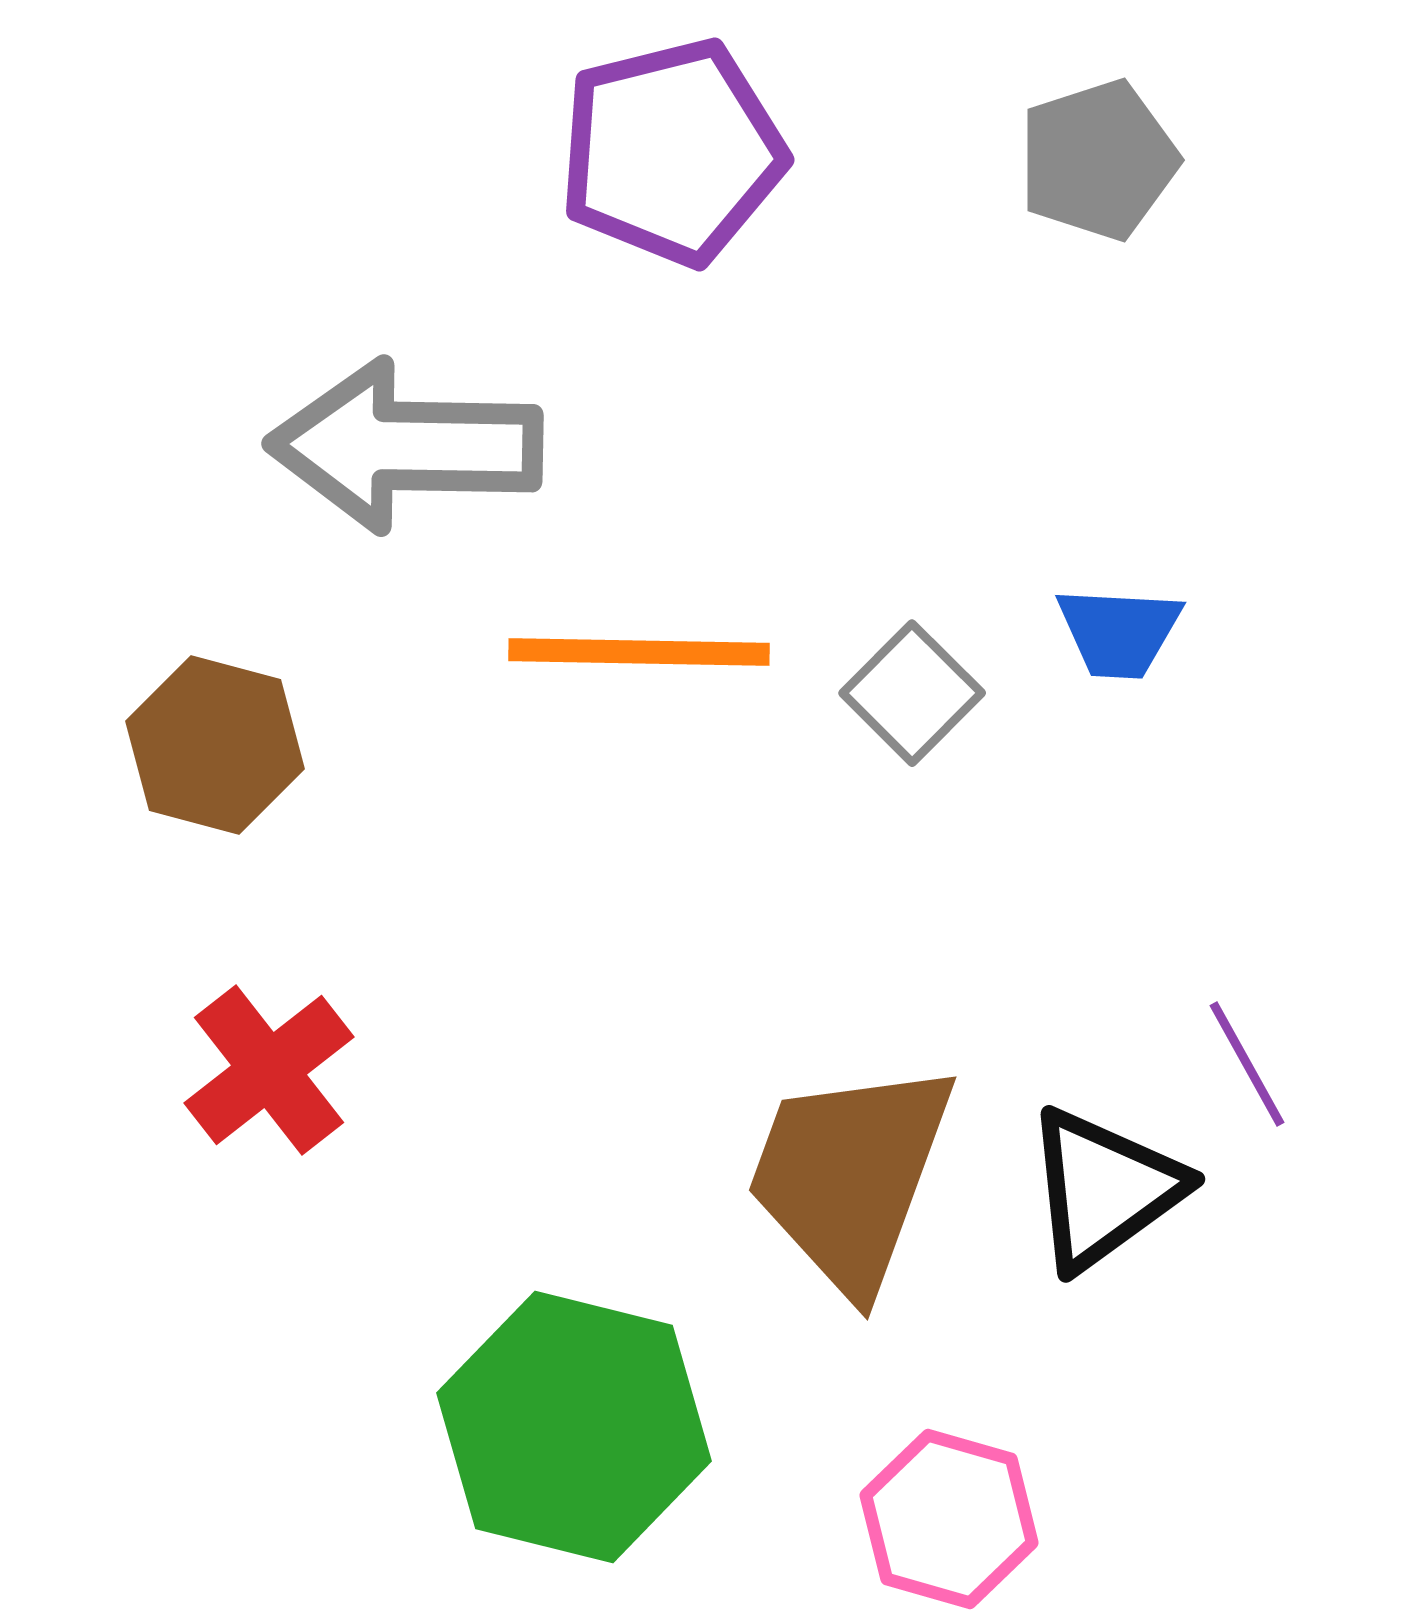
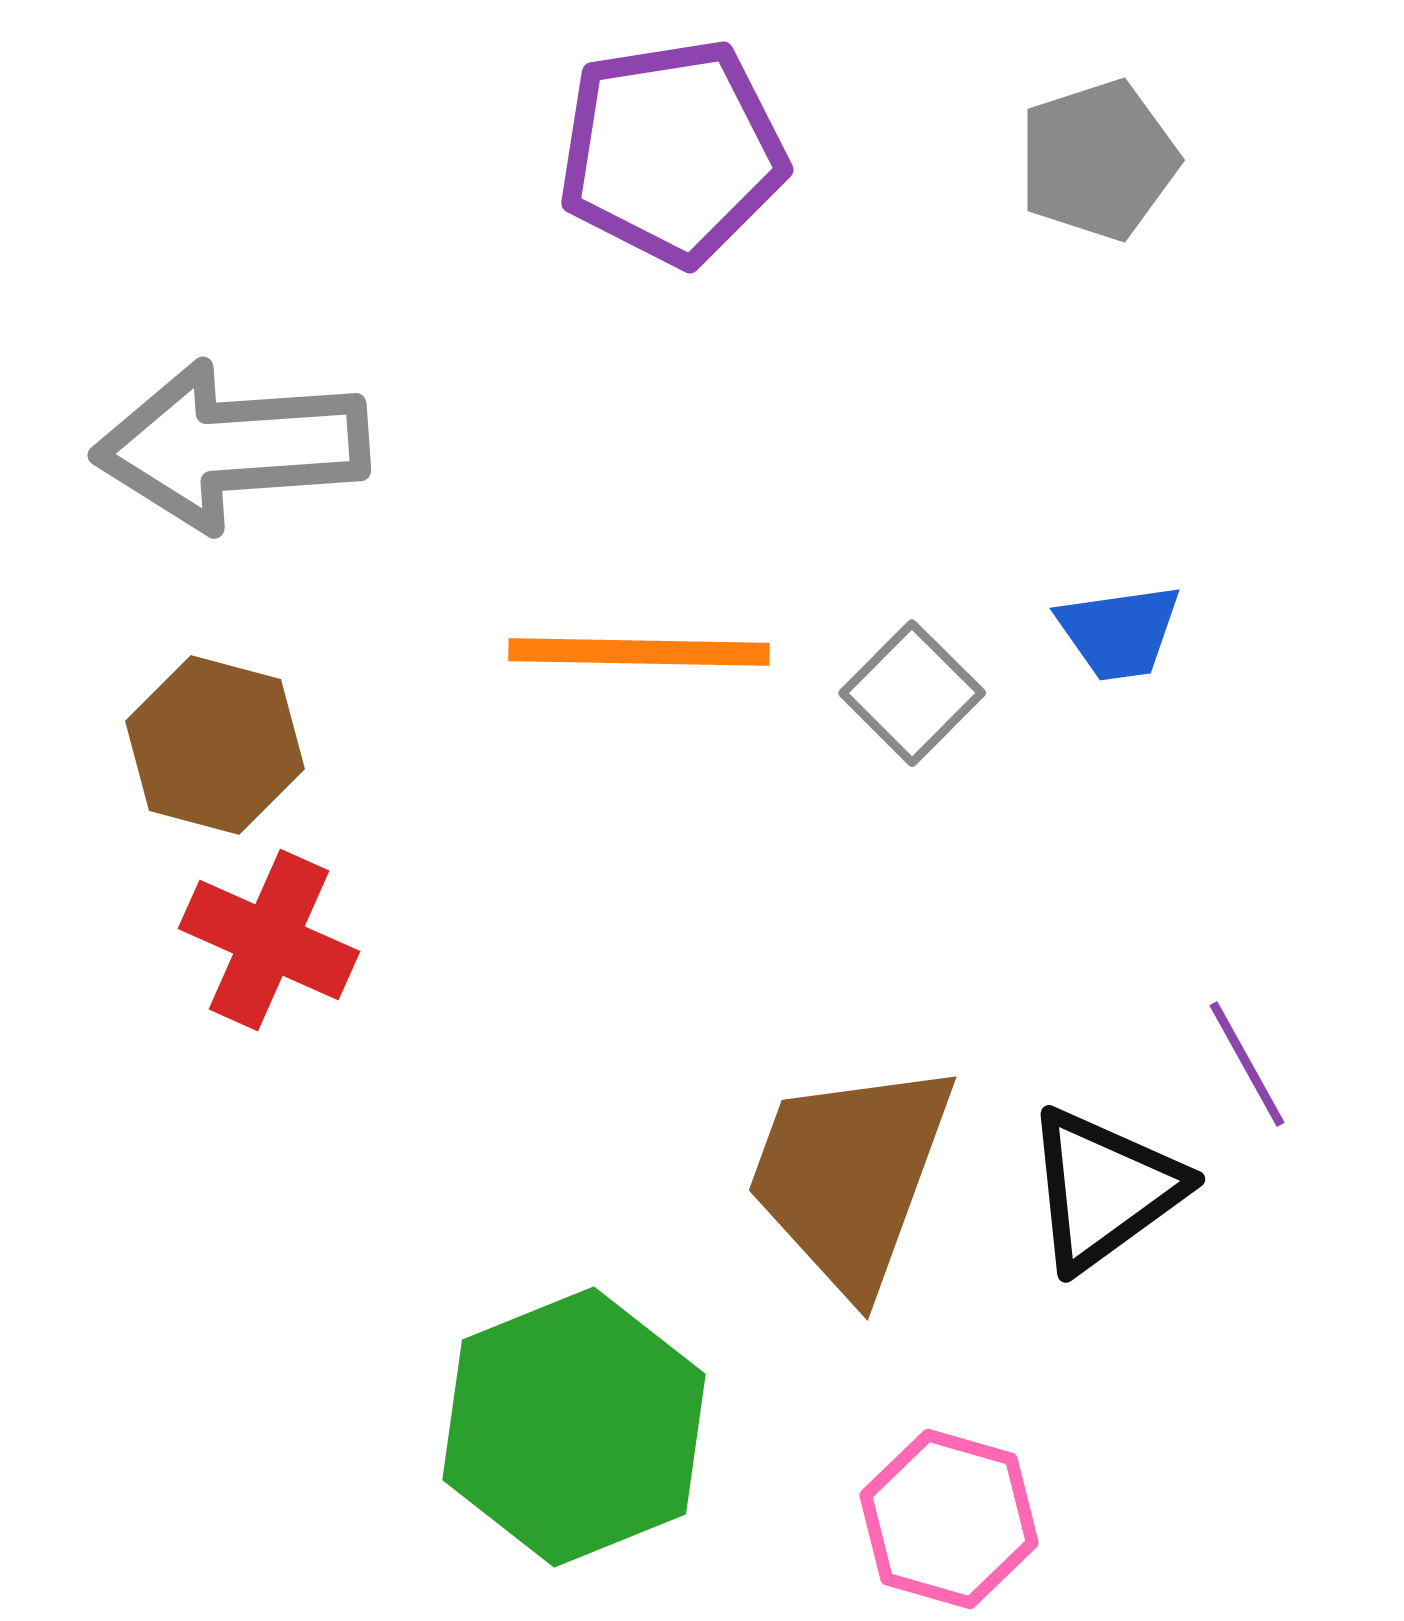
purple pentagon: rotated 5 degrees clockwise
gray arrow: moved 174 px left; rotated 5 degrees counterclockwise
blue trapezoid: rotated 11 degrees counterclockwise
red cross: moved 130 px up; rotated 28 degrees counterclockwise
green hexagon: rotated 24 degrees clockwise
